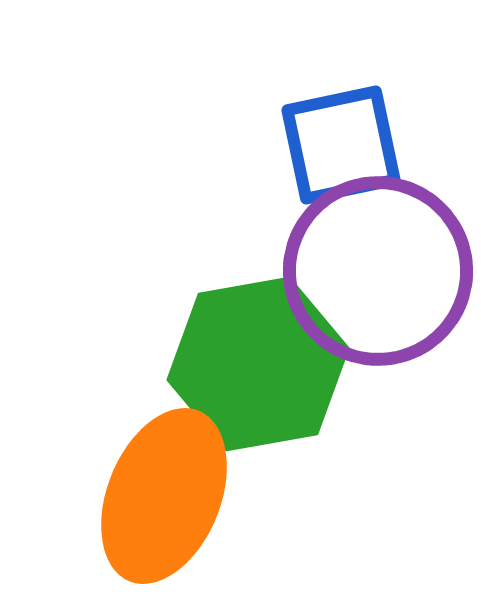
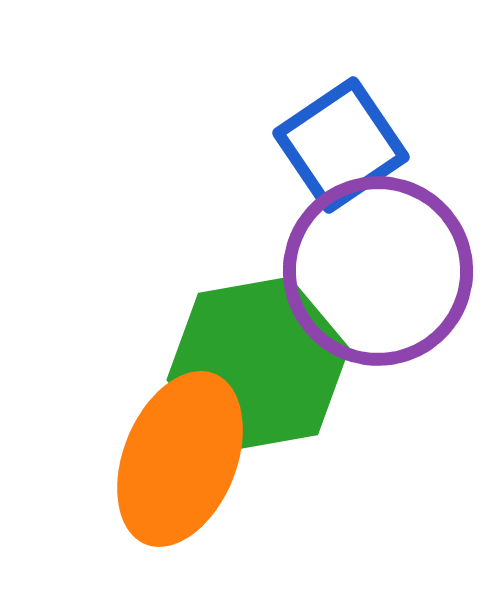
blue square: rotated 22 degrees counterclockwise
orange ellipse: moved 16 px right, 37 px up
